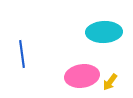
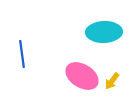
pink ellipse: rotated 40 degrees clockwise
yellow arrow: moved 2 px right, 1 px up
